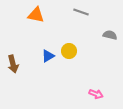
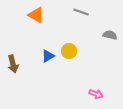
orange triangle: rotated 18 degrees clockwise
